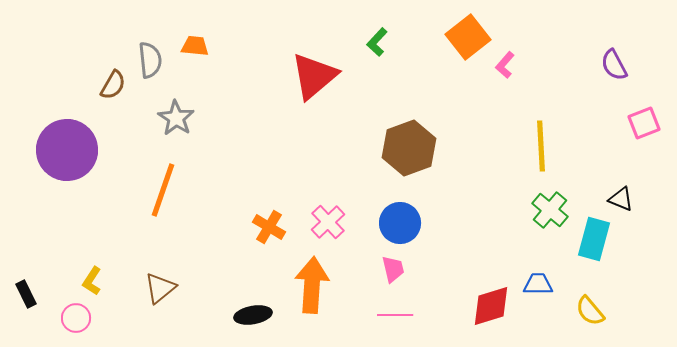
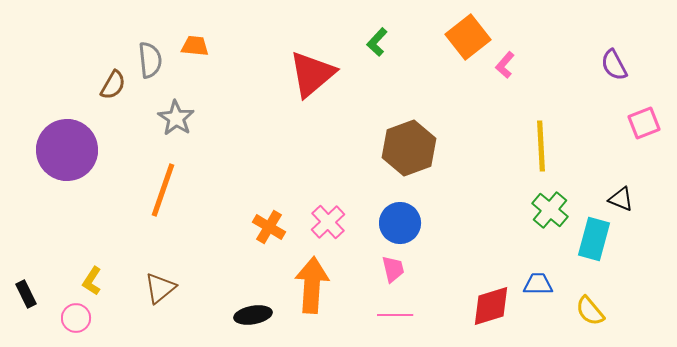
red triangle: moved 2 px left, 2 px up
